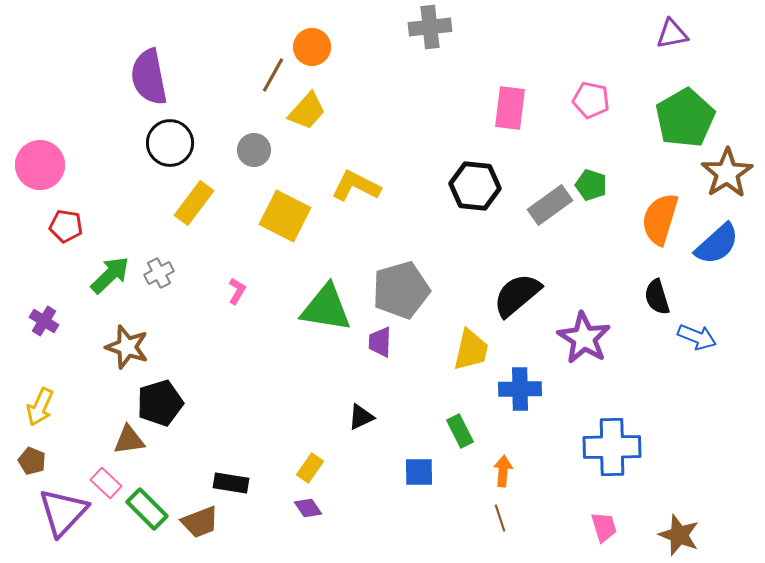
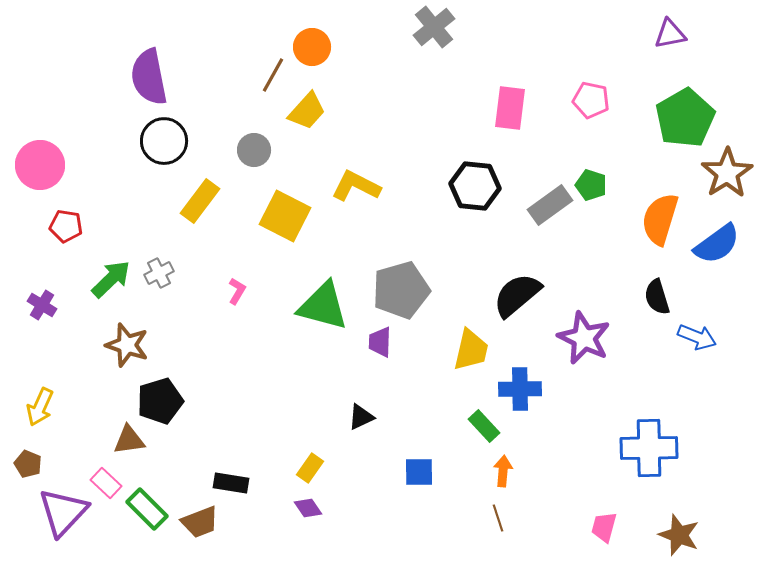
gray cross at (430, 27): moved 4 px right; rotated 33 degrees counterclockwise
purple triangle at (672, 34): moved 2 px left
black circle at (170, 143): moved 6 px left, 2 px up
yellow rectangle at (194, 203): moved 6 px right, 2 px up
blue semicircle at (717, 244): rotated 6 degrees clockwise
green arrow at (110, 275): moved 1 px right, 4 px down
green triangle at (326, 308): moved 3 px left, 2 px up; rotated 6 degrees clockwise
purple cross at (44, 321): moved 2 px left, 16 px up
purple star at (584, 338): rotated 6 degrees counterclockwise
brown star at (127, 347): moved 2 px up
black pentagon at (160, 403): moved 2 px up
green rectangle at (460, 431): moved 24 px right, 5 px up; rotated 16 degrees counterclockwise
blue cross at (612, 447): moved 37 px right, 1 px down
brown pentagon at (32, 461): moved 4 px left, 3 px down
brown line at (500, 518): moved 2 px left
pink trapezoid at (604, 527): rotated 148 degrees counterclockwise
